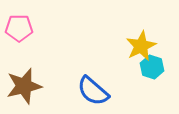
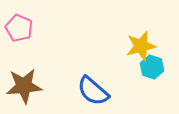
pink pentagon: rotated 24 degrees clockwise
yellow star: rotated 12 degrees clockwise
brown star: rotated 9 degrees clockwise
